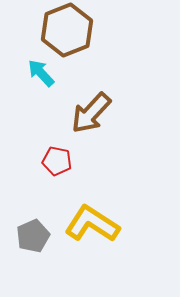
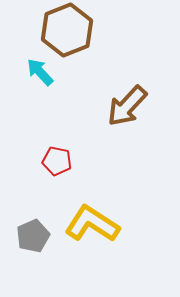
cyan arrow: moved 1 px left, 1 px up
brown arrow: moved 36 px right, 7 px up
